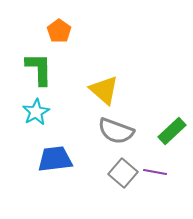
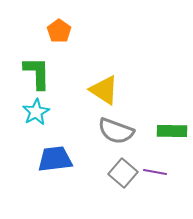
green L-shape: moved 2 px left, 4 px down
yellow triangle: rotated 8 degrees counterclockwise
green rectangle: rotated 44 degrees clockwise
